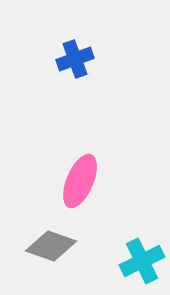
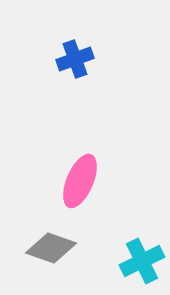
gray diamond: moved 2 px down
